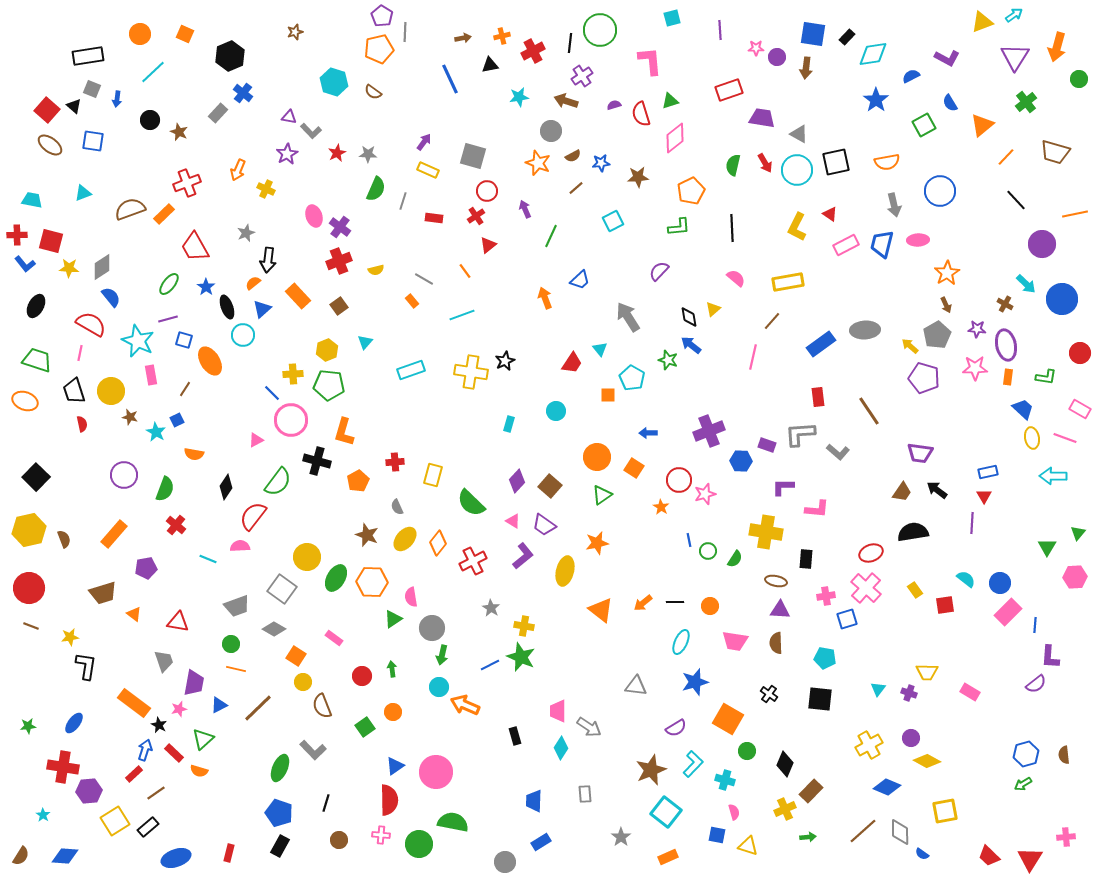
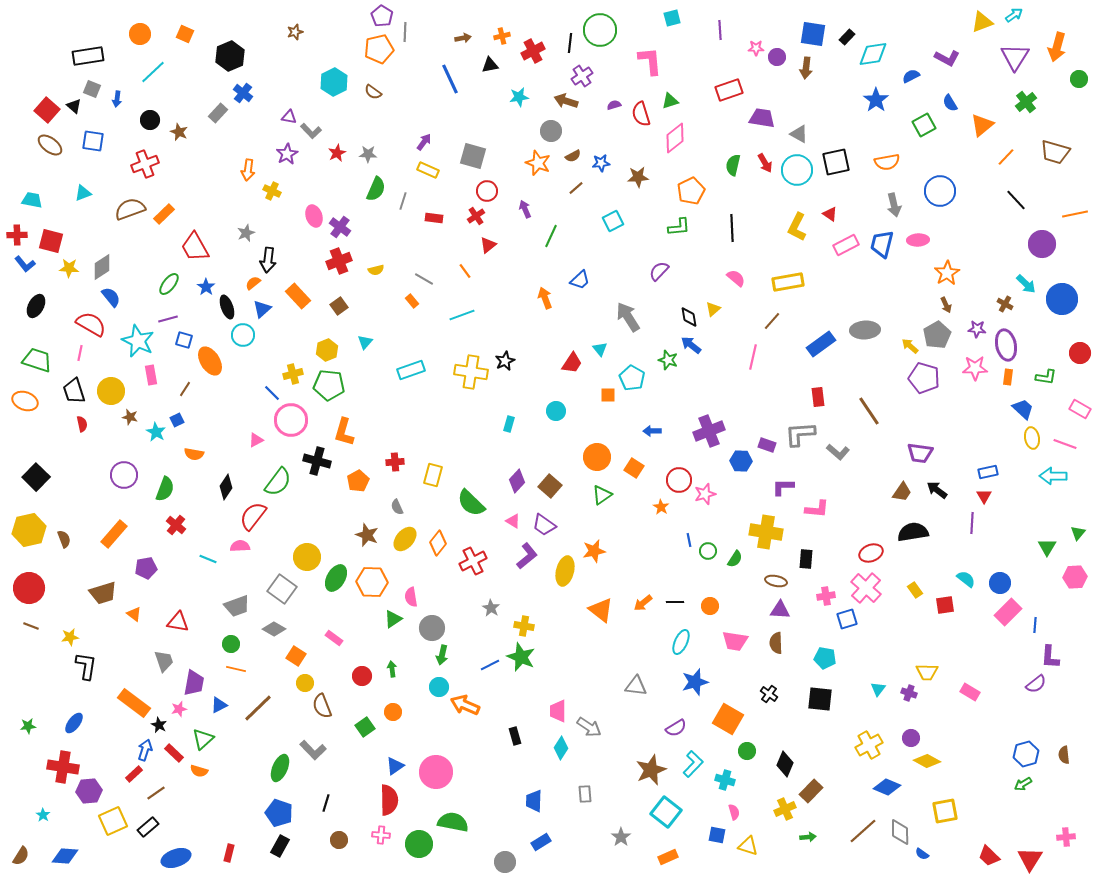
cyan hexagon at (334, 82): rotated 16 degrees clockwise
orange arrow at (238, 170): moved 10 px right; rotated 15 degrees counterclockwise
red cross at (187, 183): moved 42 px left, 19 px up
yellow cross at (266, 189): moved 6 px right, 2 px down
yellow cross at (293, 374): rotated 12 degrees counterclockwise
blue arrow at (648, 433): moved 4 px right, 2 px up
pink line at (1065, 438): moved 6 px down
orange star at (597, 543): moved 3 px left, 8 px down
purple L-shape at (523, 556): moved 4 px right
yellow circle at (303, 682): moved 2 px right, 1 px down
yellow square at (115, 821): moved 2 px left; rotated 8 degrees clockwise
